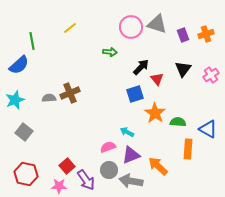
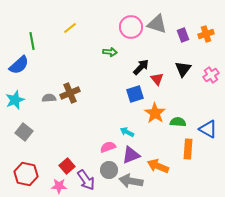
orange arrow: rotated 20 degrees counterclockwise
